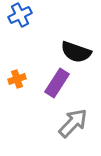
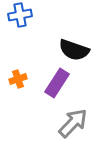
blue cross: rotated 15 degrees clockwise
black semicircle: moved 2 px left, 2 px up
orange cross: moved 1 px right
